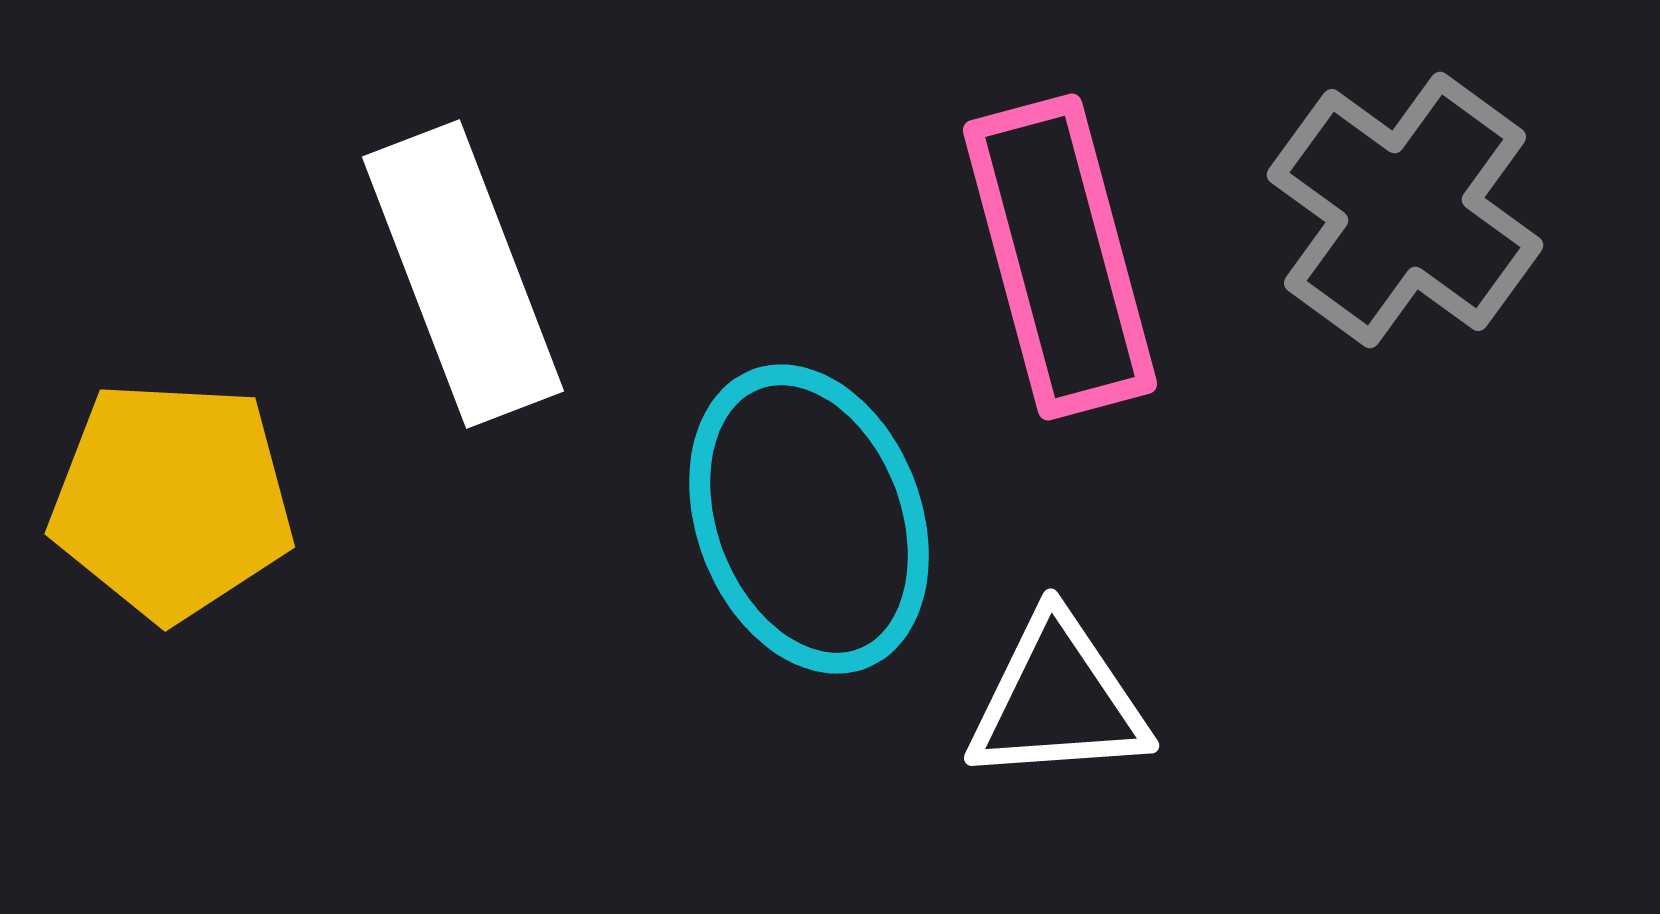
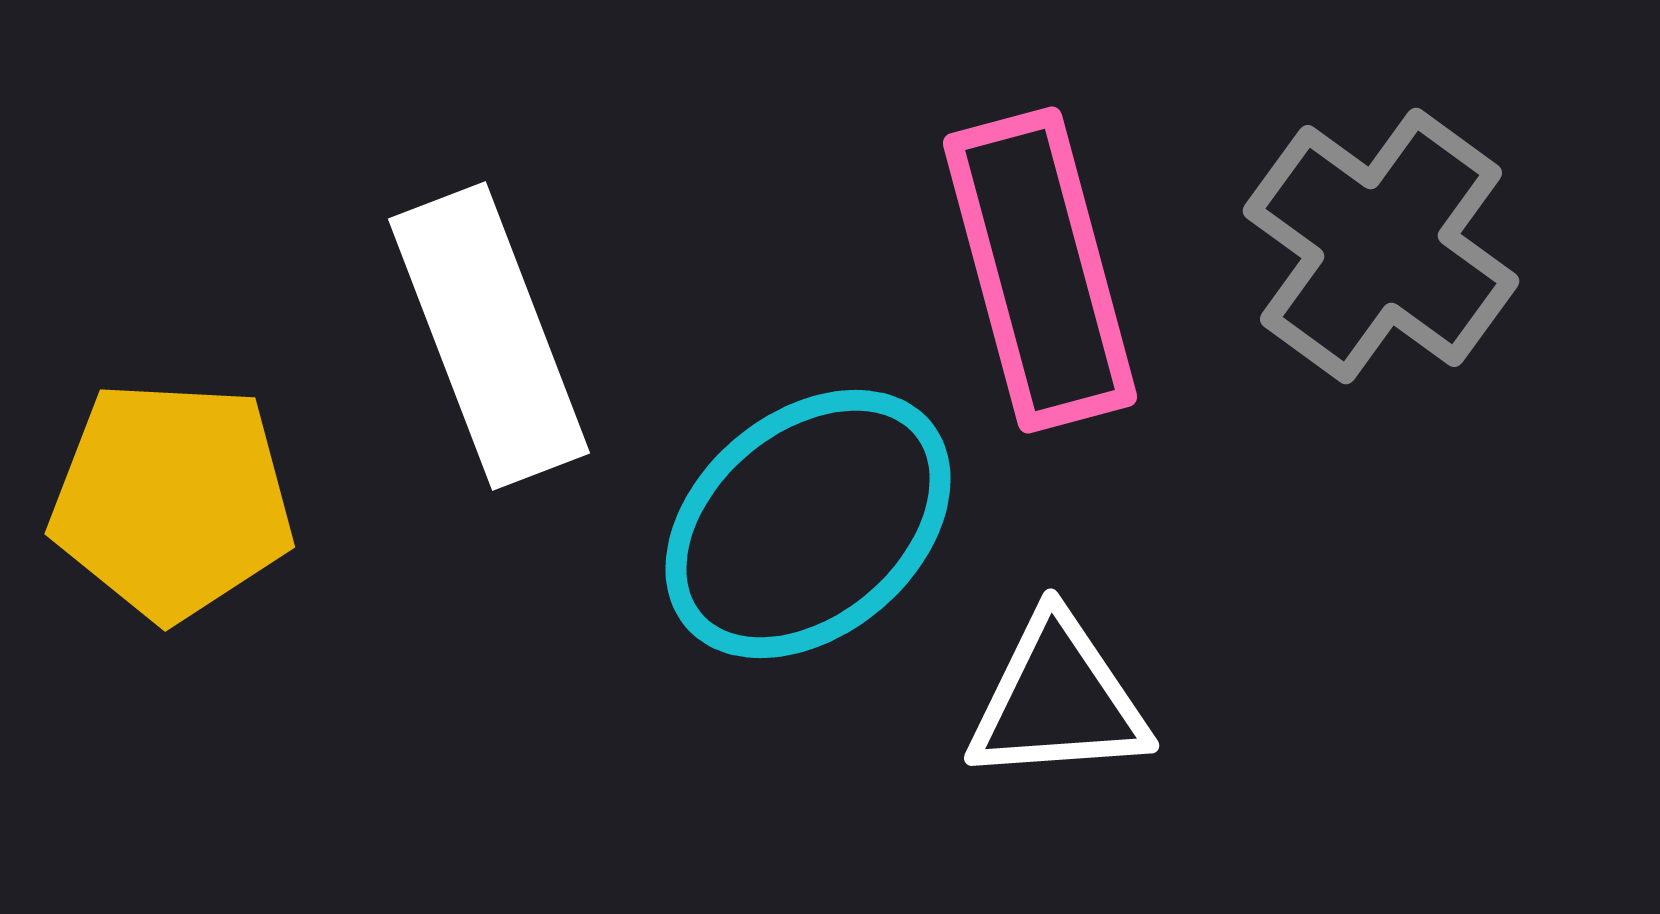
gray cross: moved 24 px left, 36 px down
pink rectangle: moved 20 px left, 13 px down
white rectangle: moved 26 px right, 62 px down
cyan ellipse: moved 1 px left, 5 px down; rotated 71 degrees clockwise
